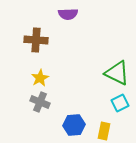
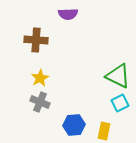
green triangle: moved 1 px right, 3 px down
